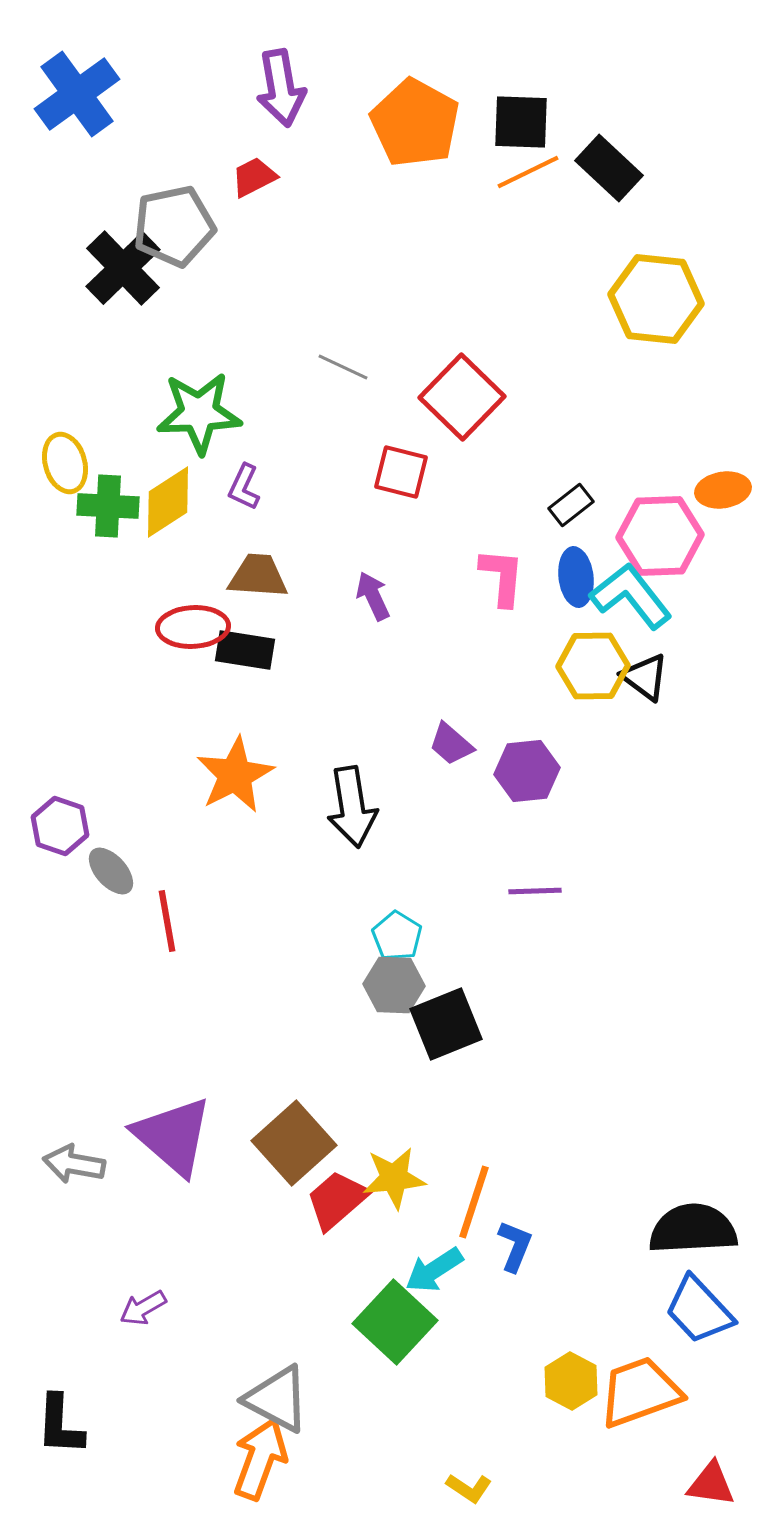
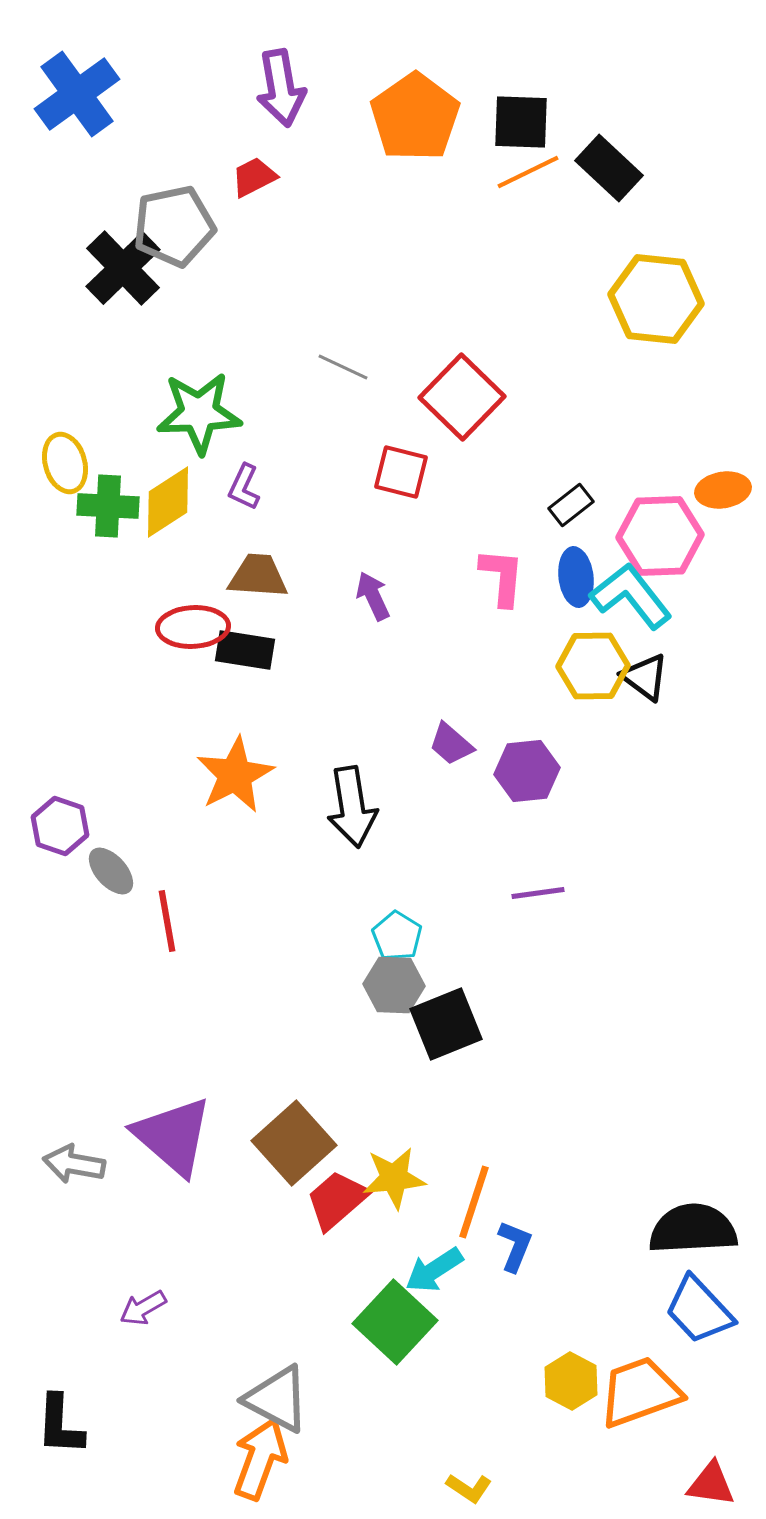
orange pentagon at (415, 123): moved 6 px up; rotated 8 degrees clockwise
purple line at (535, 891): moved 3 px right, 2 px down; rotated 6 degrees counterclockwise
